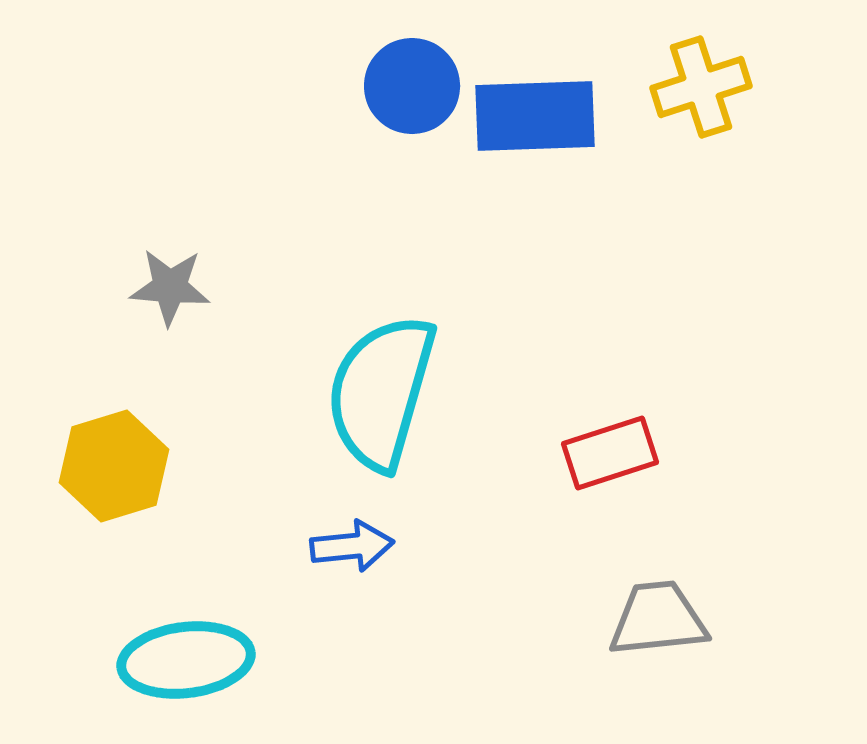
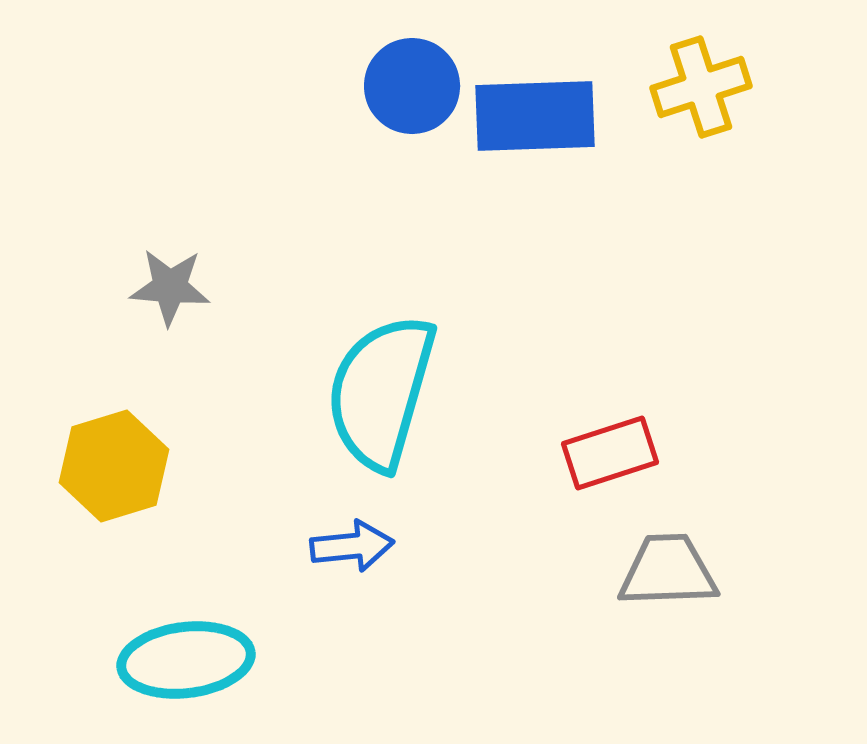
gray trapezoid: moved 10 px right, 48 px up; rotated 4 degrees clockwise
